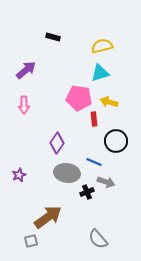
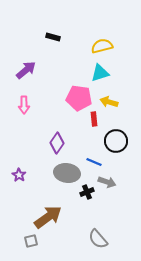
purple star: rotated 16 degrees counterclockwise
gray arrow: moved 1 px right
